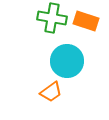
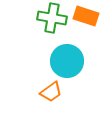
orange rectangle: moved 5 px up
